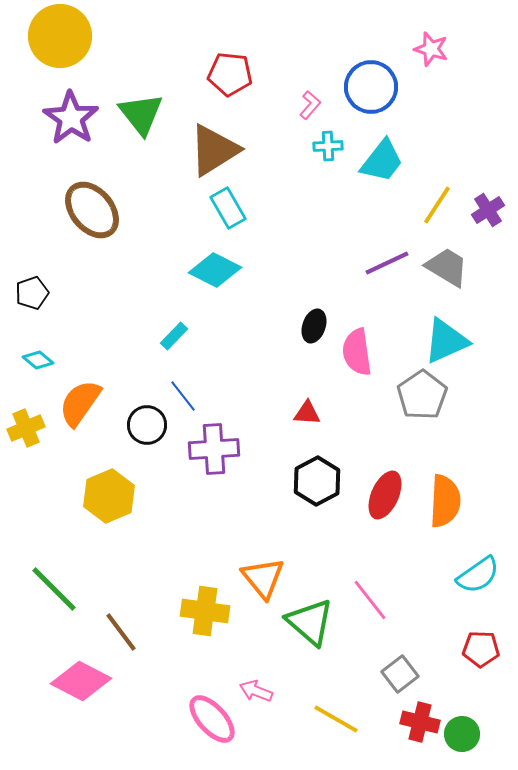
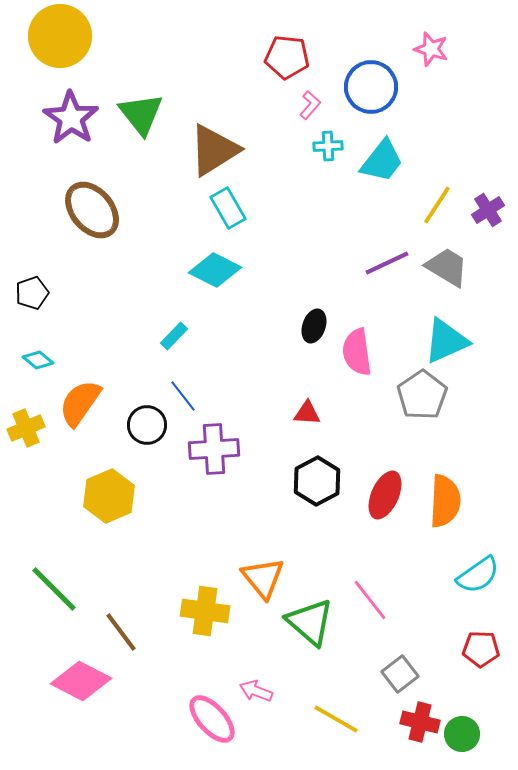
red pentagon at (230, 74): moved 57 px right, 17 px up
